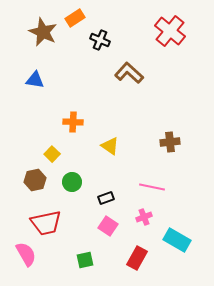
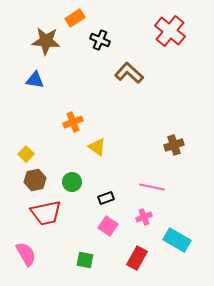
brown star: moved 3 px right, 9 px down; rotated 20 degrees counterclockwise
orange cross: rotated 24 degrees counterclockwise
brown cross: moved 4 px right, 3 px down; rotated 12 degrees counterclockwise
yellow triangle: moved 13 px left, 1 px down
yellow square: moved 26 px left
red trapezoid: moved 10 px up
green square: rotated 24 degrees clockwise
